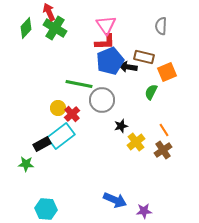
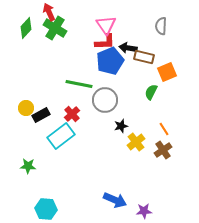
black arrow: moved 19 px up
gray circle: moved 3 px right
yellow circle: moved 32 px left
orange line: moved 1 px up
black rectangle: moved 1 px left, 29 px up
green star: moved 2 px right, 2 px down
